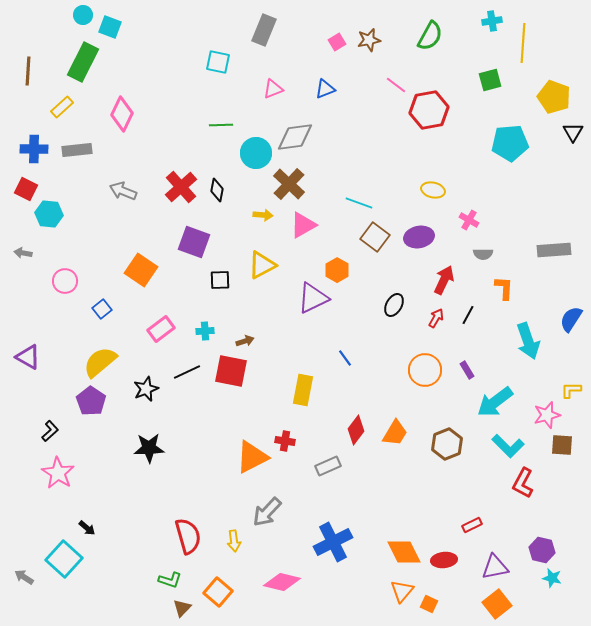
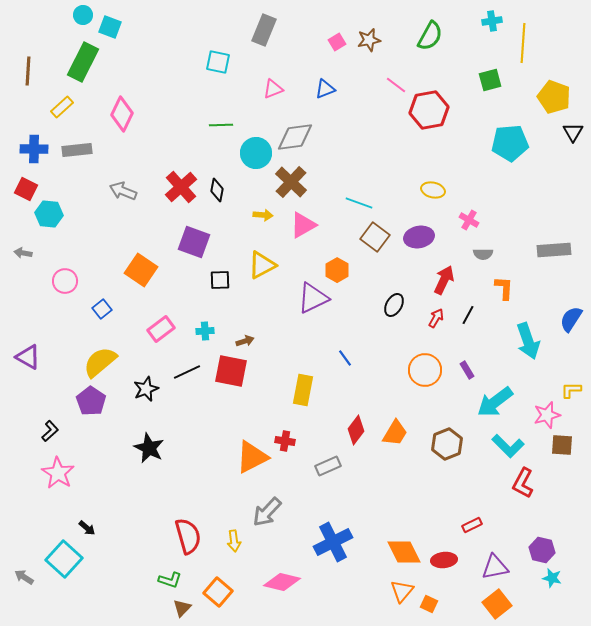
brown cross at (289, 184): moved 2 px right, 2 px up
black star at (149, 448): rotated 28 degrees clockwise
